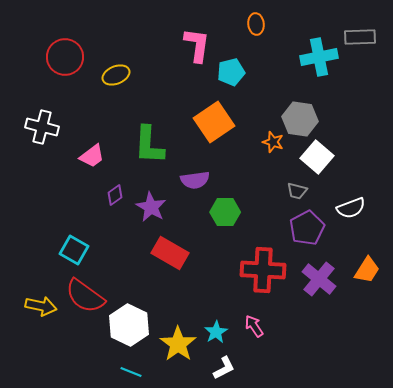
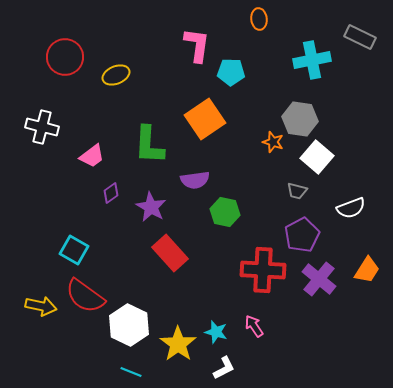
orange ellipse: moved 3 px right, 5 px up
gray rectangle: rotated 28 degrees clockwise
cyan cross: moved 7 px left, 3 px down
cyan pentagon: rotated 16 degrees clockwise
orange square: moved 9 px left, 3 px up
purple diamond: moved 4 px left, 2 px up
green hexagon: rotated 12 degrees clockwise
purple pentagon: moved 5 px left, 7 px down
red rectangle: rotated 18 degrees clockwise
cyan star: rotated 25 degrees counterclockwise
